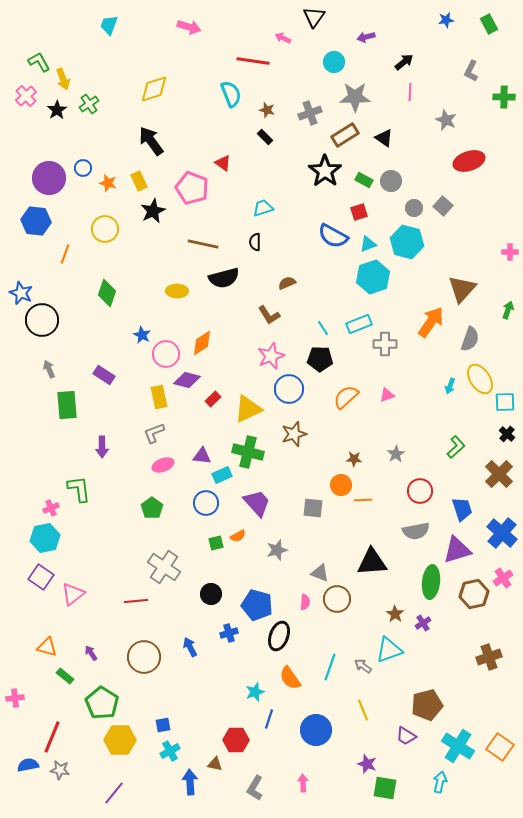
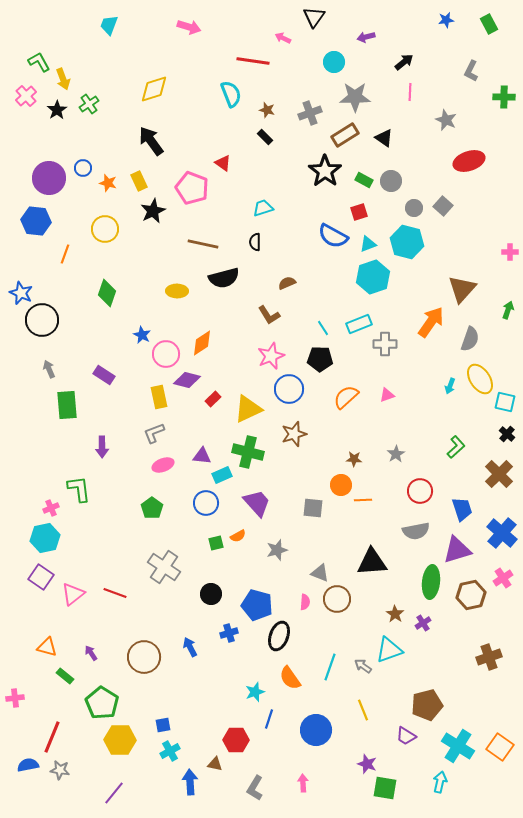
cyan square at (505, 402): rotated 15 degrees clockwise
brown hexagon at (474, 594): moved 3 px left, 1 px down
red line at (136, 601): moved 21 px left, 8 px up; rotated 25 degrees clockwise
